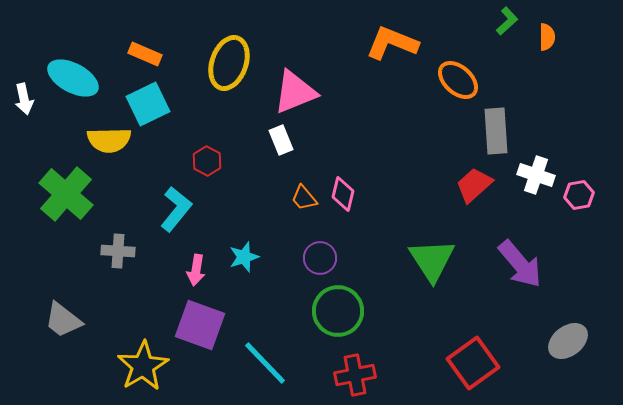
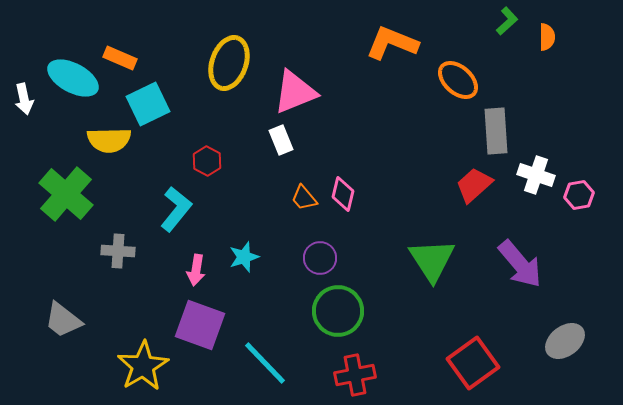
orange rectangle: moved 25 px left, 4 px down
gray ellipse: moved 3 px left
